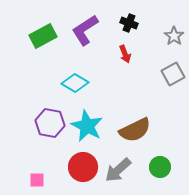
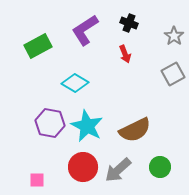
green rectangle: moved 5 px left, 10 px down
